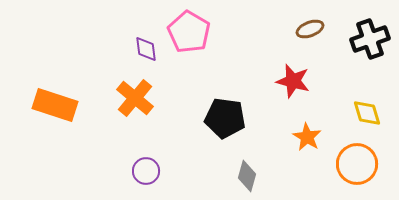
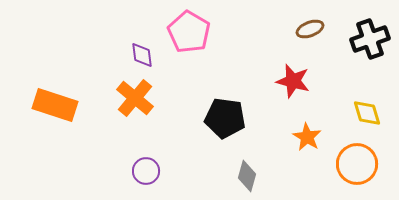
purple diamond: moved 4 px left, 6 px down
